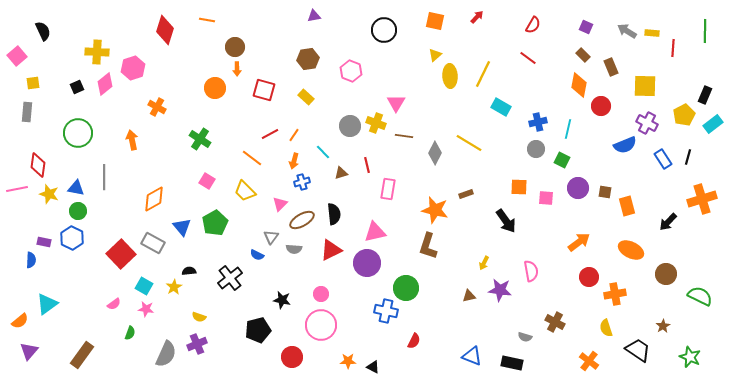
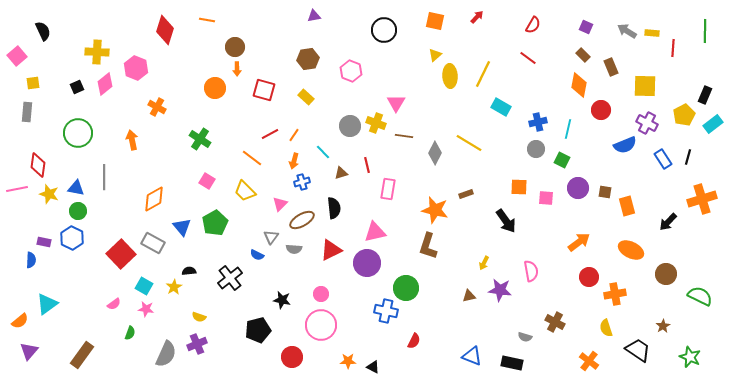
pink hexagon at (133, 68): moved 3 px right; rotated 20 degrees counterclockwise
red circle at (601, 106): moved 4 px down
black semicircle at (334, 214): moved 6 px up
